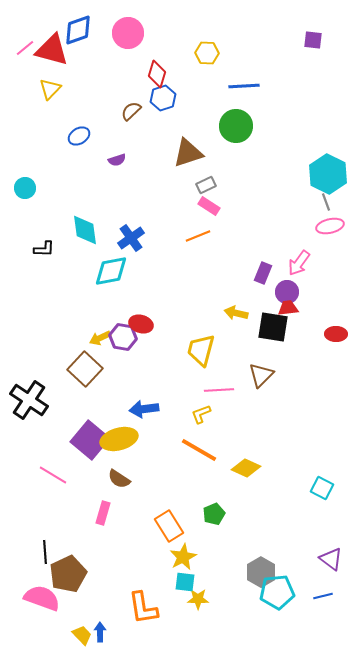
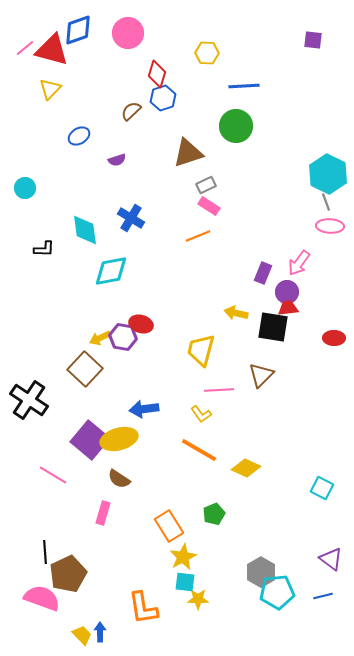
pink ellipse at (330, 226): rotated 16 degrees clockwise
blue cross at (131, 238): moved 20 px up; rotated 24 degrees counterclockwise
red ellipse at (336, 334): moved 2 px left, 4 px down
yellow L-shape at (201, 414): rotated 105 degrees counterclockwise
